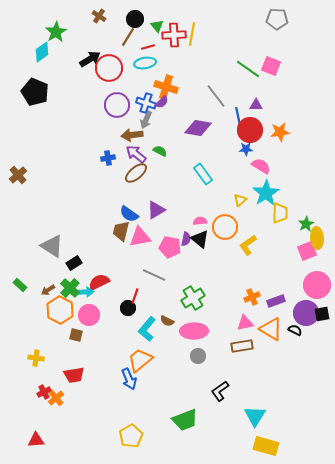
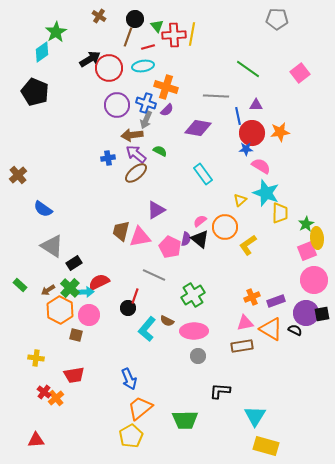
brown line at (128, 37): rotated 12 degrees counterclockwise
cyan ellipse at (145, 63): moved 2 px left, 3 px down
pink square at (271, 66): moved 29 px right, 7 px down; rotated 30 degrees clockwise
gray line at (216, 96): rotated 50 degrees counterclockwise
purple semicircle at (162, 102): moved 5 px right, 8 px down
red circle at (250, 130): moved 2 px right, 3 px down
cyan star at (266, 193): rotated 20 degrees counterclockwise
blue semicircle at (129, 214): moved 86 px left, 5 px up
pink semicircle at (200, 221): rotated 32 degrees counterclockwise
pink pentagon at (170, 247): rotated 15 degrees clockwise
pink circle at (317, 285): moved 3 px left, 5 px up
green cross at (193, 298): moved 3 px up
orange trapezoid at (140, 360): moved 48 px down
black L-shape at (220, 391): rotated 40 degrees clockwise
red cross at (44, 392): rotated 24 degrees counterclockwise
green trapezoid at (185, 420): rotated 20 degrees clockwise
